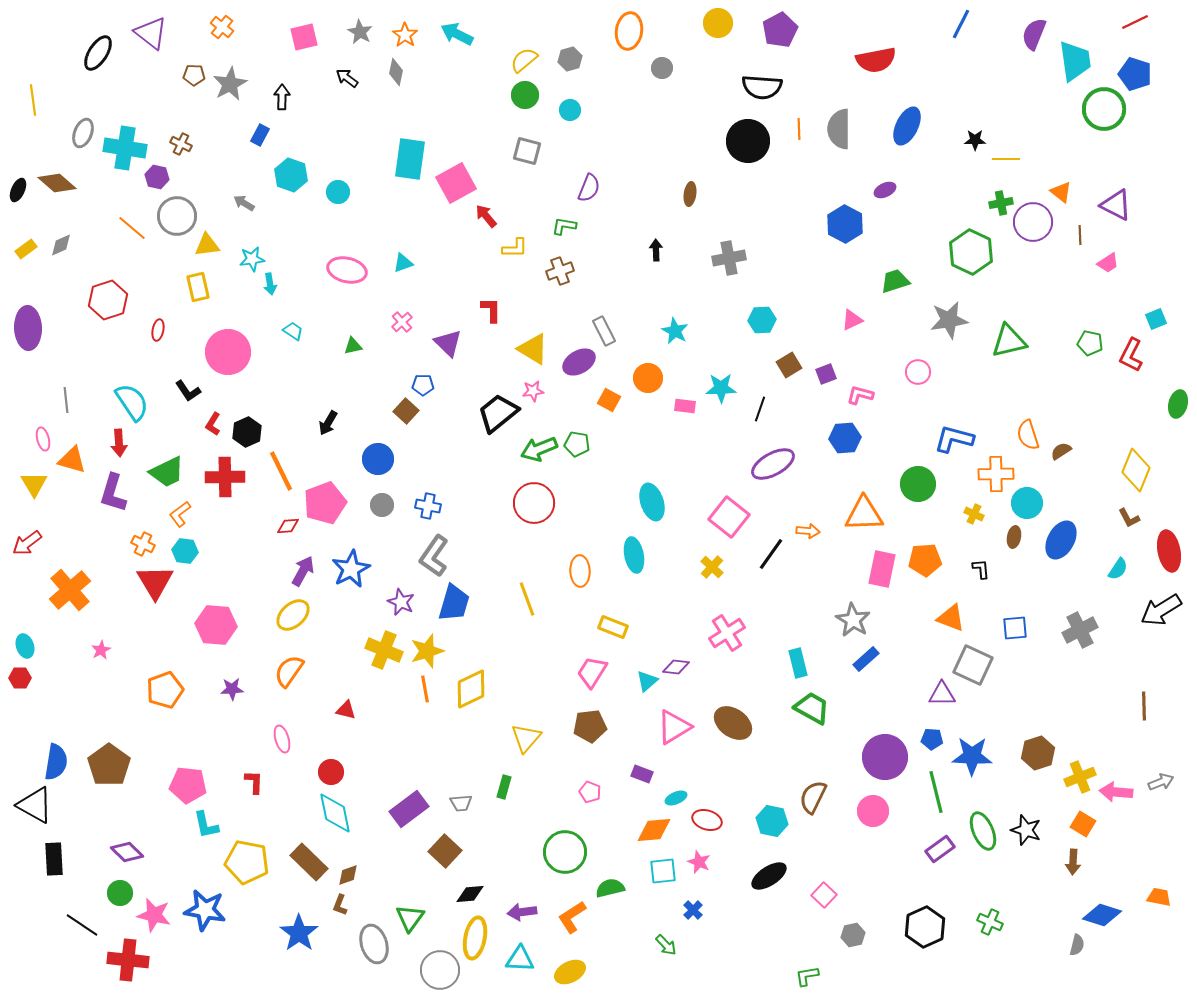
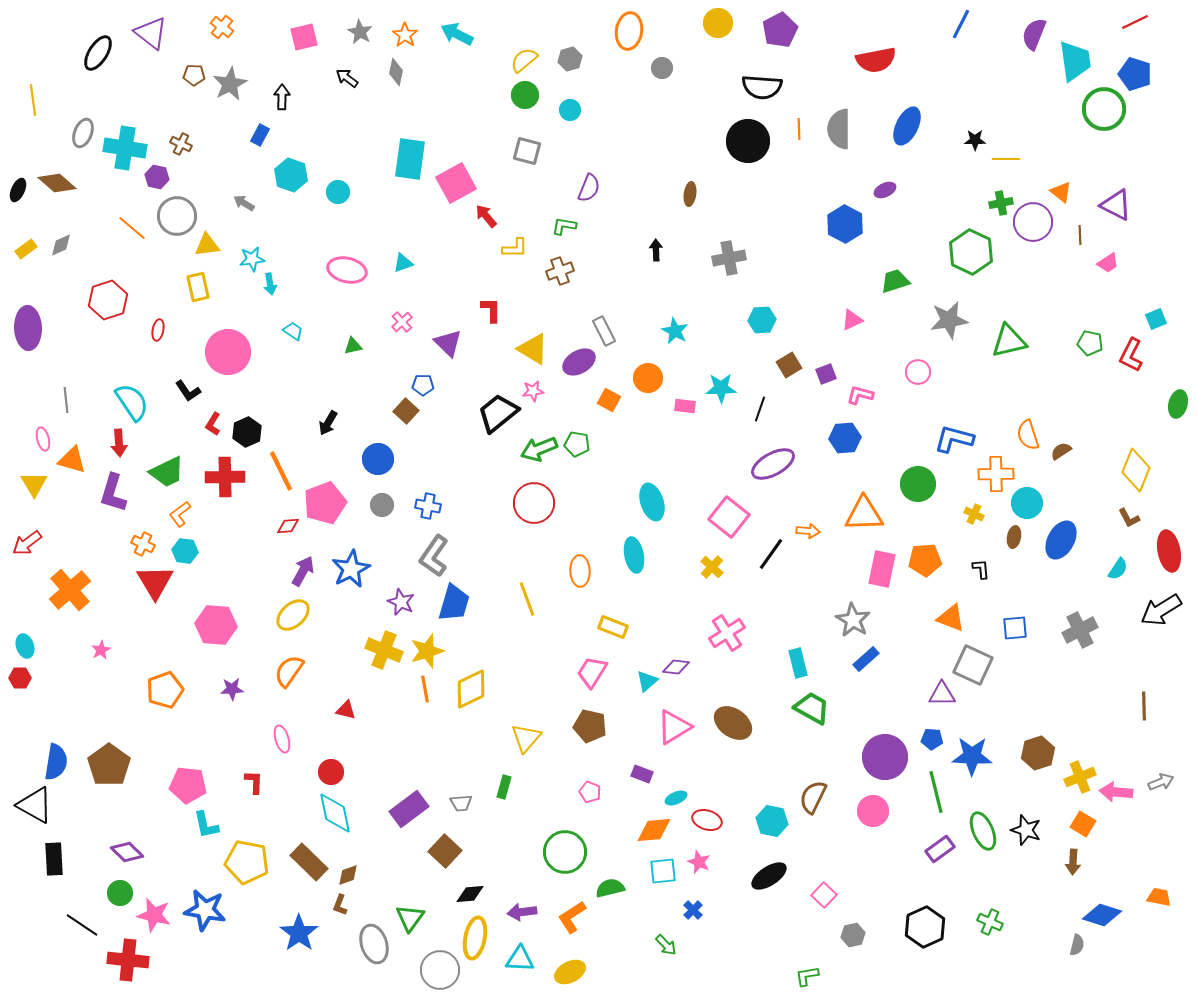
brown pentagon at (590, 726): rotated 20 degrees clockwise
